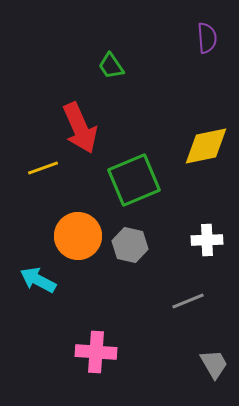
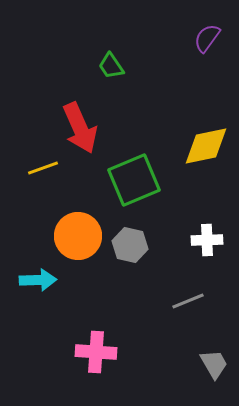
purple semicircle: rotated 140 degrees counterclockwise
cyan arrow: rotated 150 degrees clockwise
